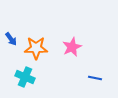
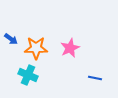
blue arrow: rotated 16 degrees counterclockwise
pink star: moved 2 px left, 1 px down
cyan cross: moved 3 px right, 2 px up
